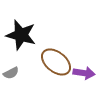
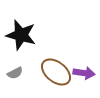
brown ellipse: moved 10 px down
gray semicircle: moved 4 px right
